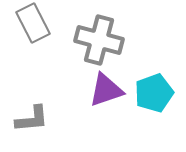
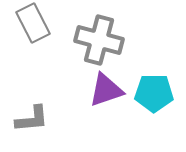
cyan pentagon: rotated 21 degrees clockwise
